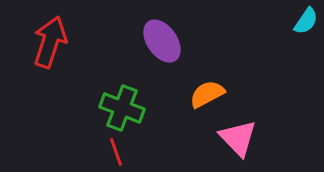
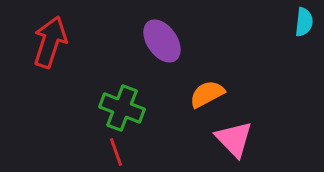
cyan semicircle: moved 2 px left, 1 px down; rotated 28 degrees counterclockwise
pink triangle: moved 4 px left, 1 px down
